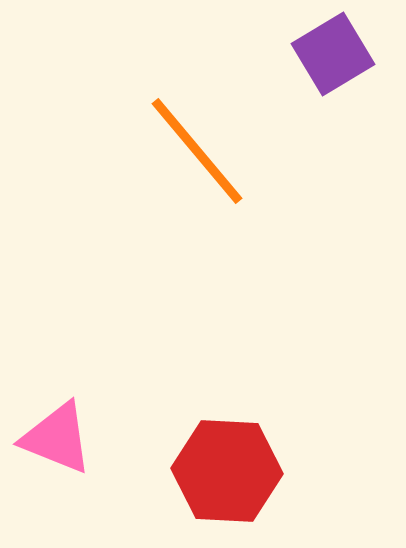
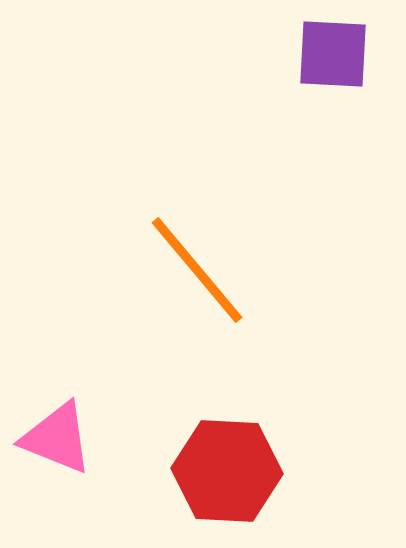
purple square: rotated 34 degrees clockwise
orange line: moved 119 px down
